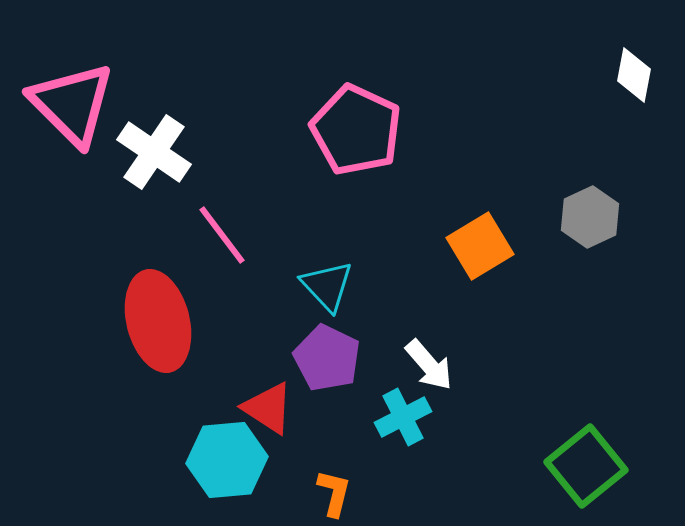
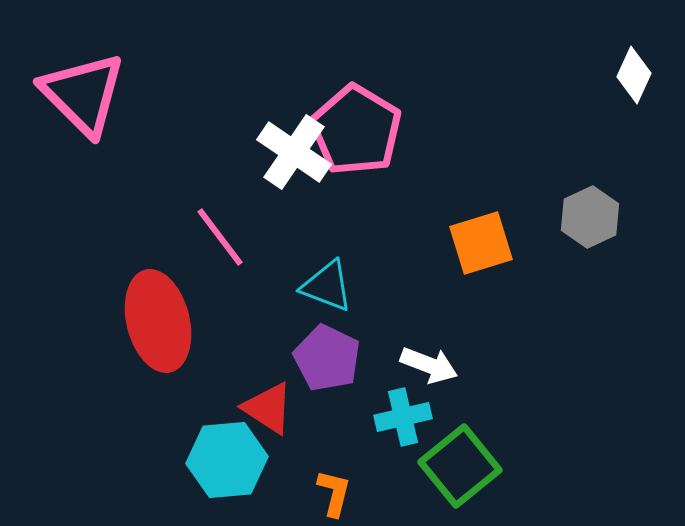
white diamond: rotated 14 degrees clockwise
pink triangle: moved 11 px right, 10 px up
pink pentagon: rotated 6 degrees clockwise
white cross: moved 140 px right
pink line: moved 2 px left, 2 px down
orange square: moved 1 px right, 3 px up; rotated 14 degrees clockwise
cyan triangle: rotated 26 degrees counterclockwise
white arrow: rotated 28 degrees counterclockwise
cyan cross: rotated 14 degrees clockwise
green square: moved 126 px left
